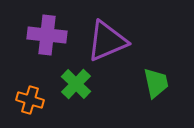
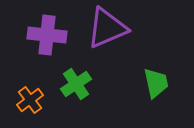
purple triangle: moved 13 px up
green cross: rotated 12 degrees clockwise
orange cross: rotated 36 degrees clockwise
